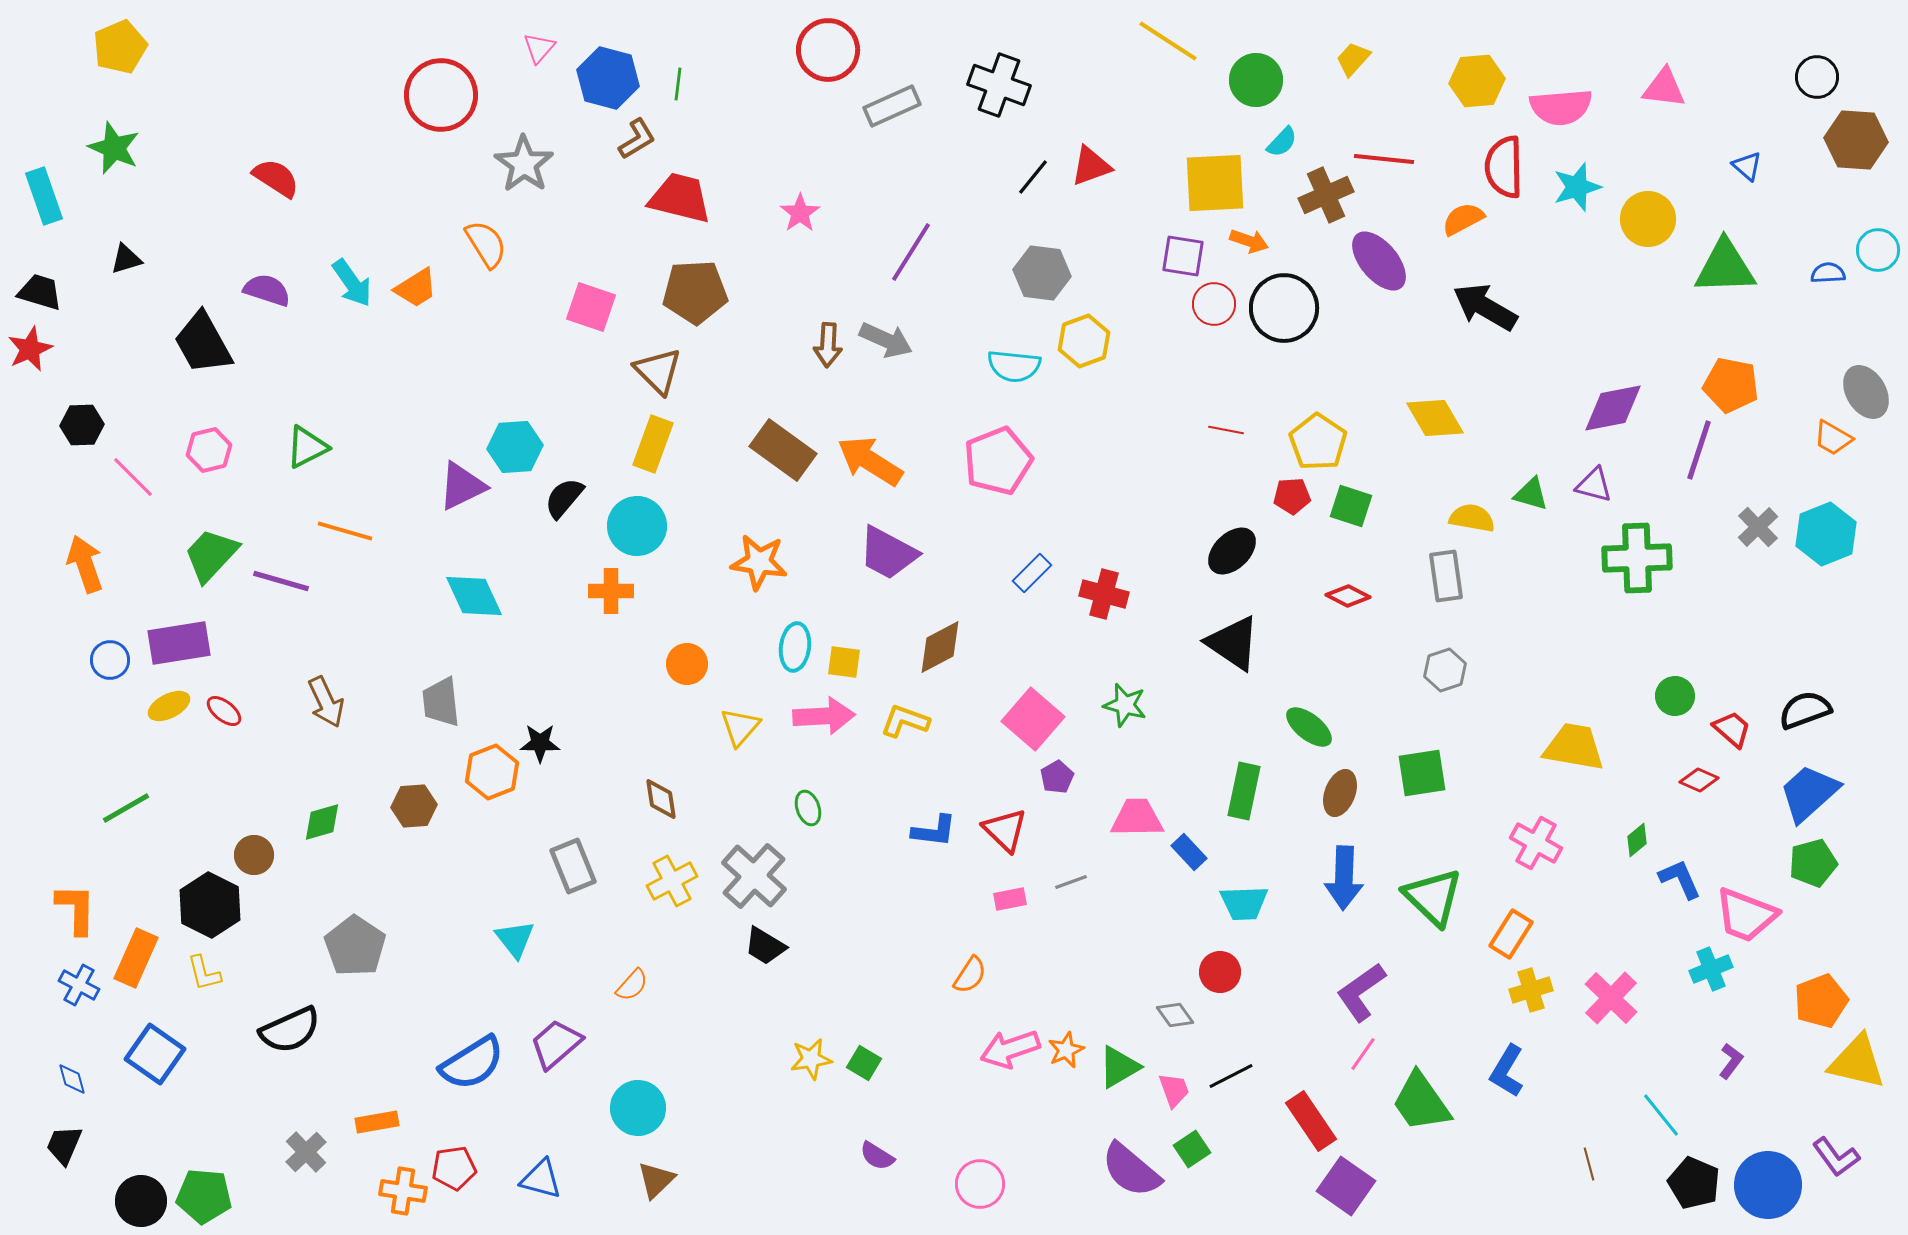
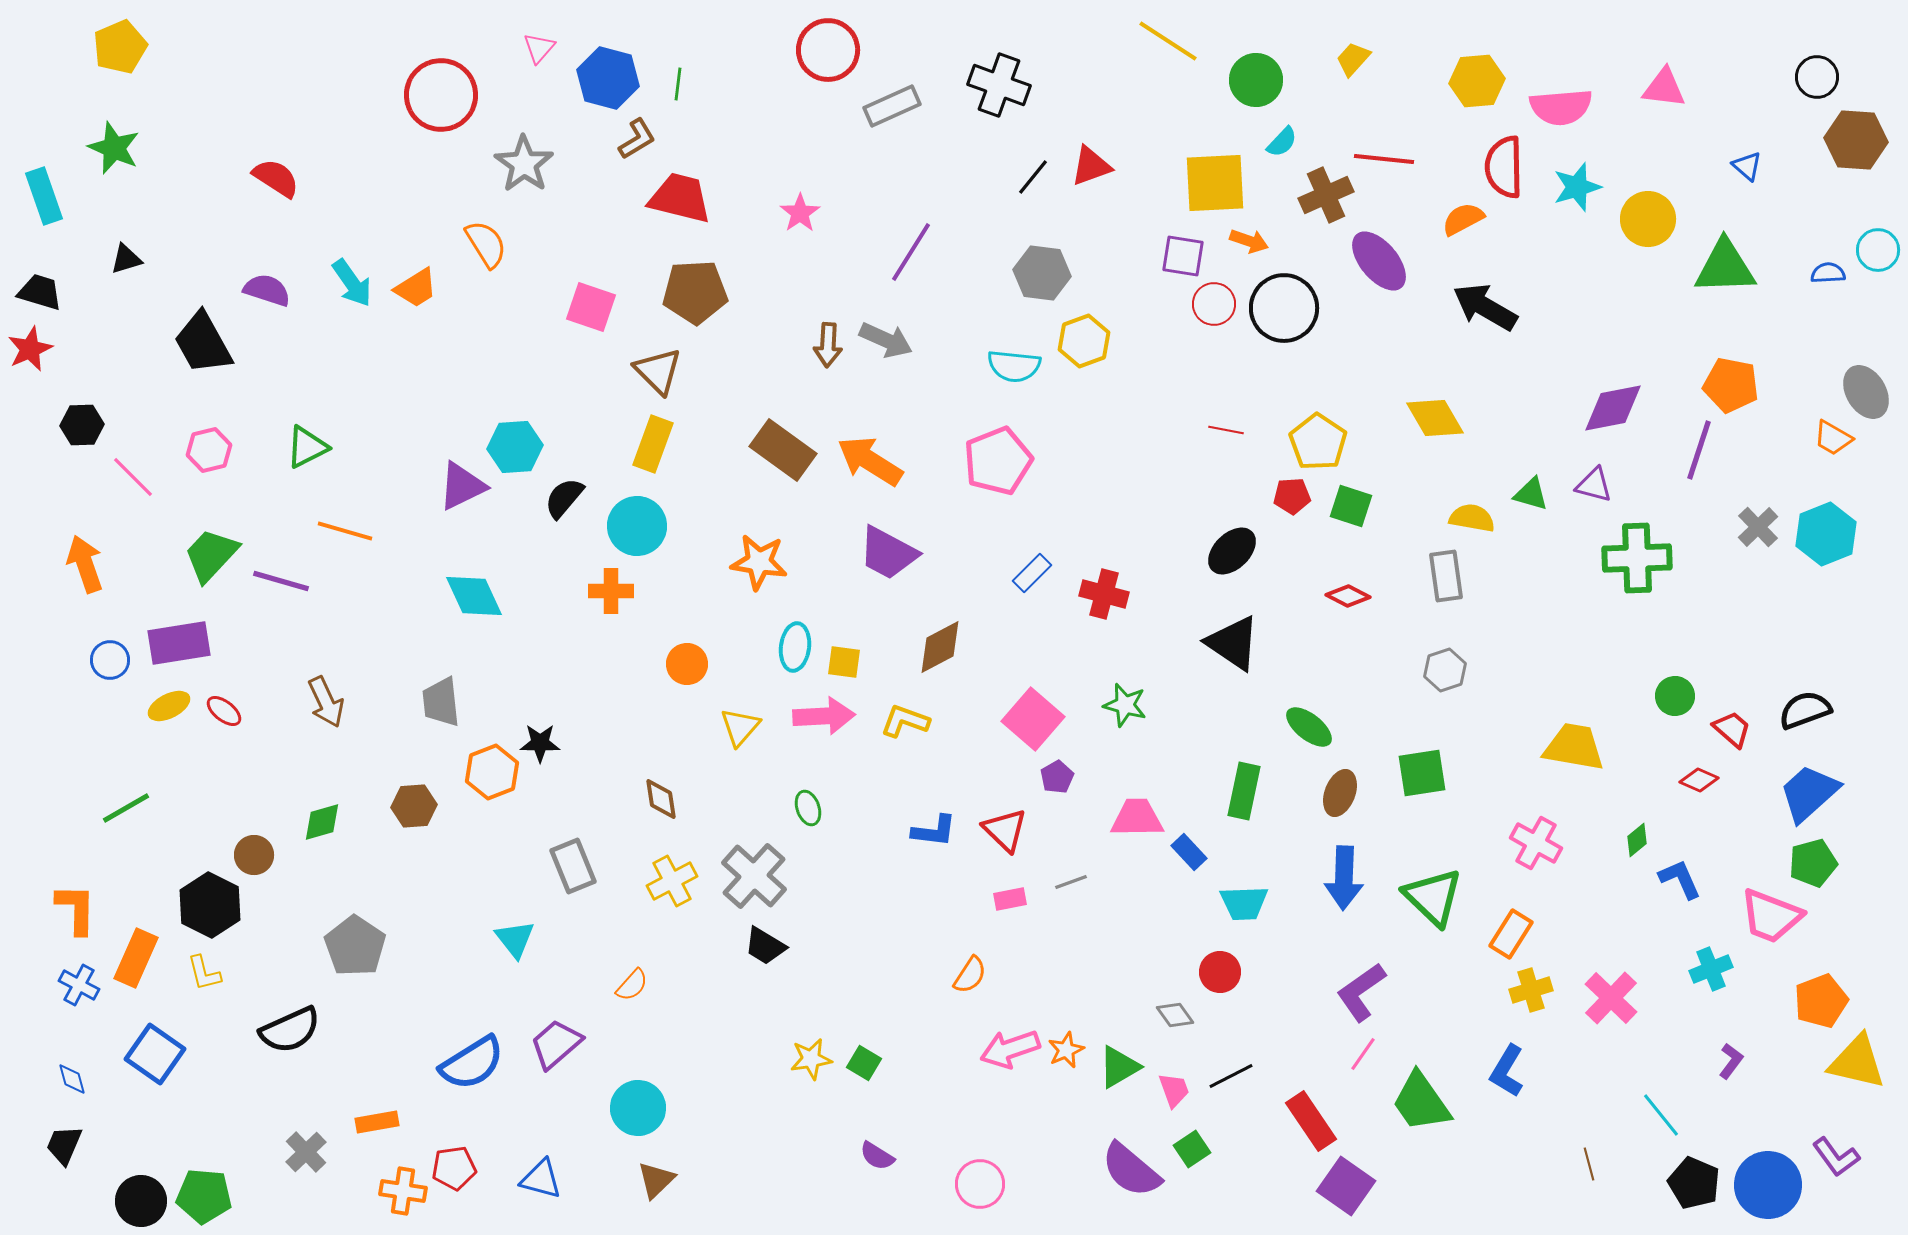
pink trapezoid at (1746, 915): moved 25 px right, 1 px down
